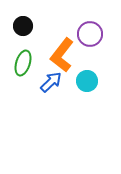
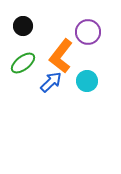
purple circle: moved 2 px left, 2 px up
orange L-shape: moved 1 px left, 1 px down
green ellipse: rotated 35 degrees clockwise
